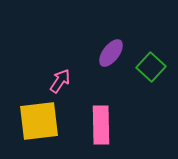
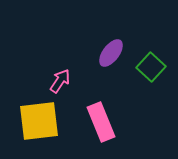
pink rectangle: moved 3 px up; rotated 21 degrees counterclockwise
